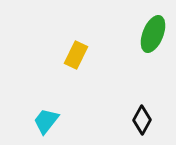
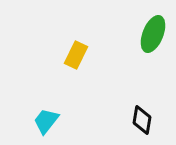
black diamond: rotated 20 degrees counterclockwise
